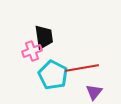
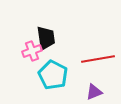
black trapezoid: moved 2 px right, 1 px down
red line: moved 16 px right, 9 px up
purple triangle: rotated 30 degrees clockwise
